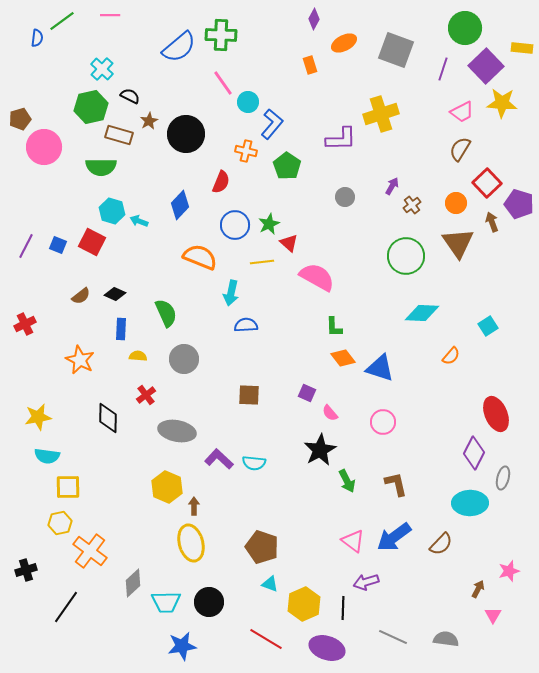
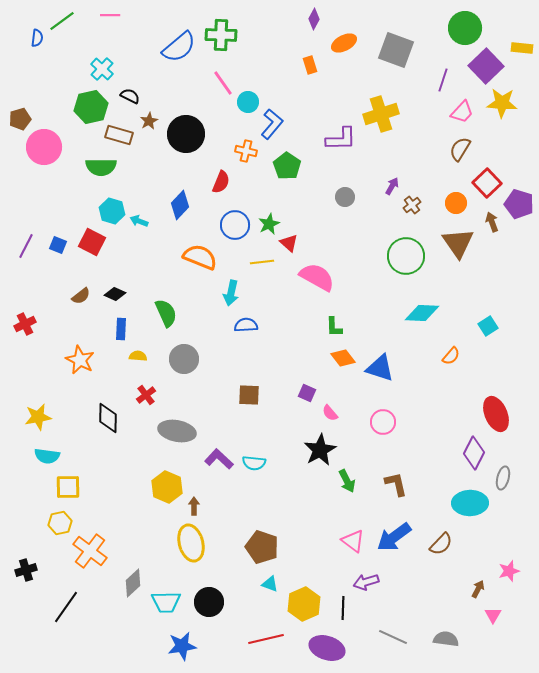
purple line at (443, 69): moved 11 px down
pink trapezoid at (462, 112): rotated 20 degrees counterclockwise
red line at (266, 639): rotated 44 degrees counterclockwise
